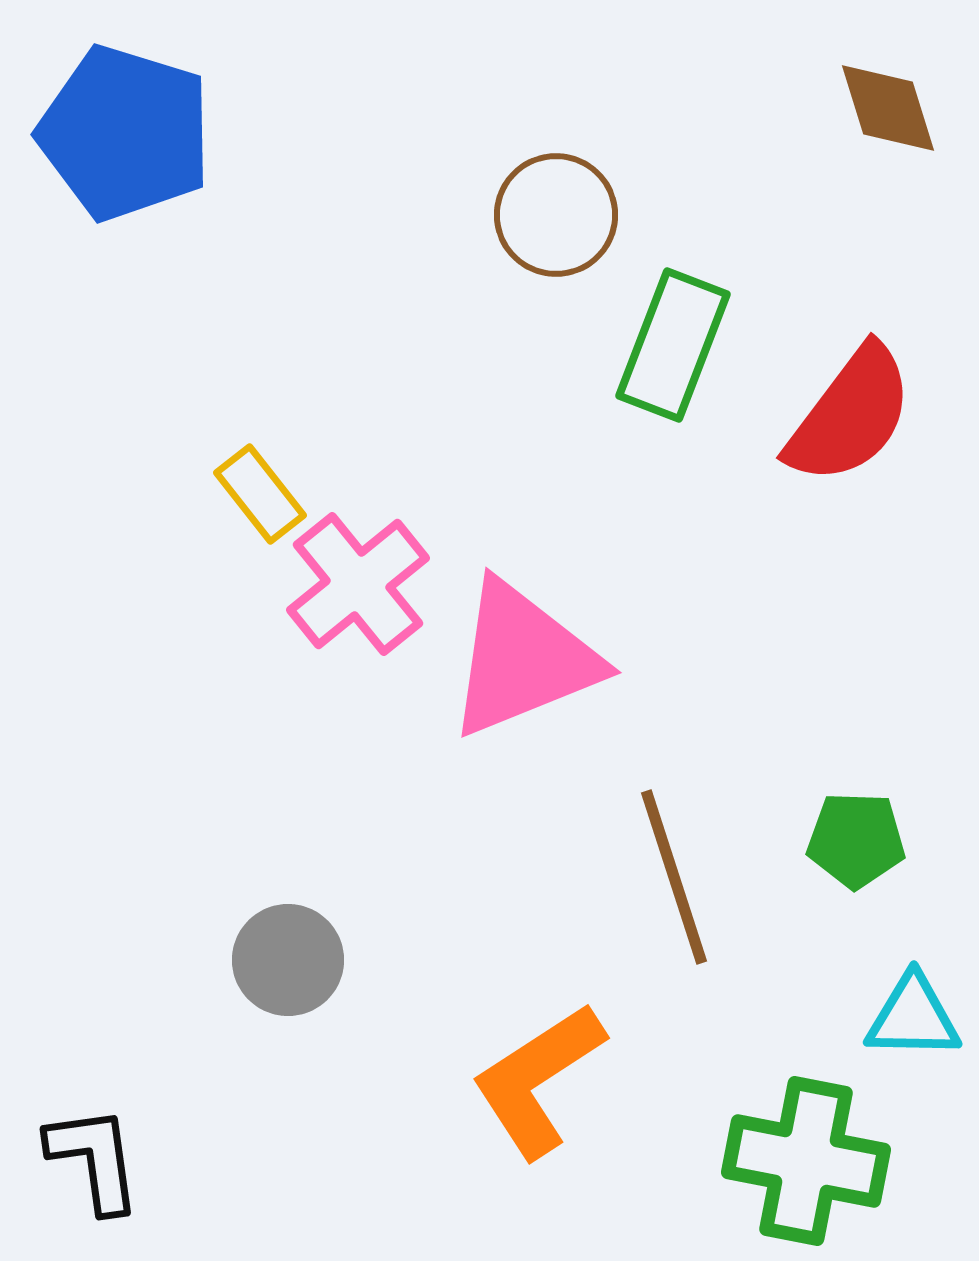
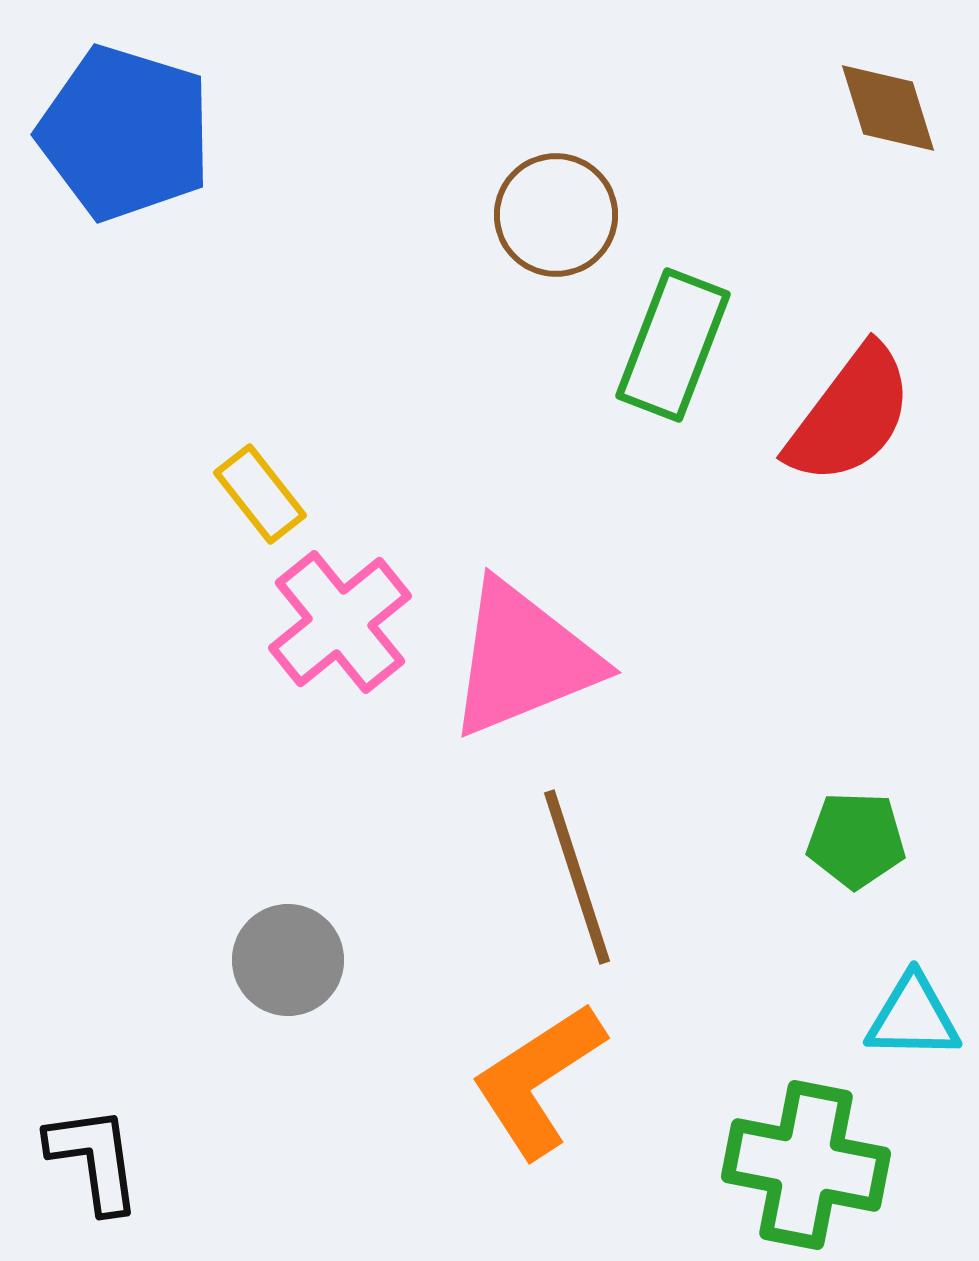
pink cross: moved 18 px left, 38 px down
brown line: moved 97 px left
green cross: moved 4 px down
